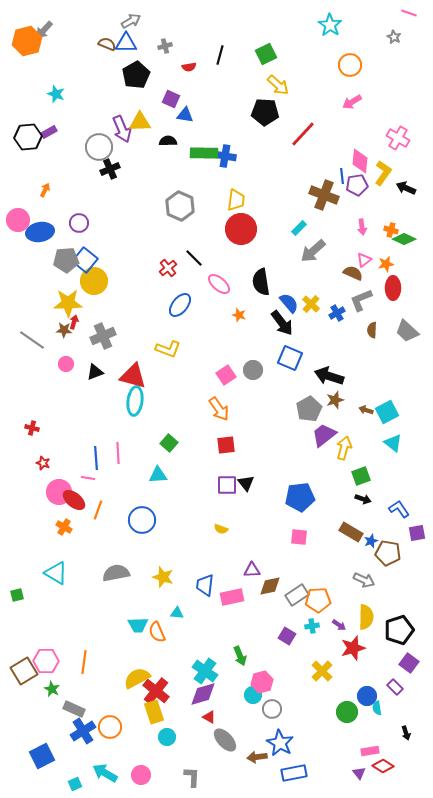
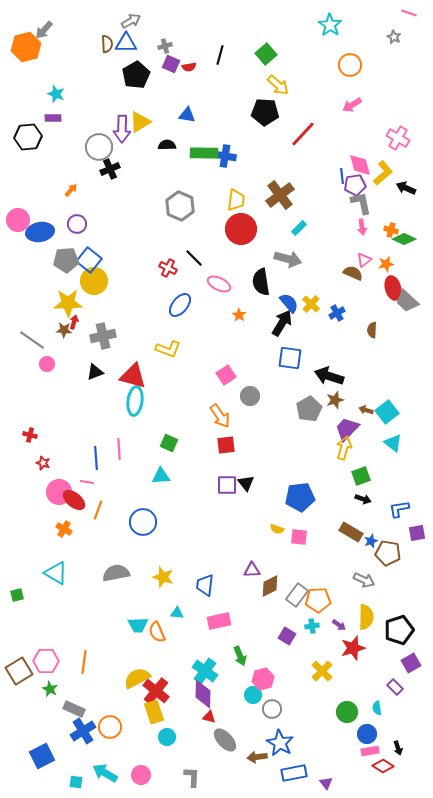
orange hexagon at (27, 41): moved 1 px left, 6 px down
brown semicircle at (107, 44): rotated 66 degrees clockwise
green square at (266, 54): rotated 15 degrees counterclockwise
purple square at (171, 99): moved 35 px up
pink arrow at (352, 102): moved 3 px down
blue triangle at (185, 115): moved 2 px right
yellow triangle at (140, 122): rotated 30 degrees counterclockwise
purple arrow at (122, 129): rotated 24 degrees clockwise
purple rectangle at (49, 132): moved 4 px right, 14 px up; rotated 28 degrees clockwise
black semicircle at (168, 141): moved 1 px left, 4 px down
pink diamond at (360, 161): moved 4 px down; rotated 20 degrees counterclockwise
yellow L-shape at (383, 173): rotated 15 degrees clockwise
purple pentagon at (357, 185): moved 2 px left
orange arrow at (45, 190): moved 26 px right; rotated 16 degrees clockwise
brown cross at (324, 195): moved 44 px left; rotated 32 degrees clockwise
purple circle at (79, 223): moved 2 px left, 1 px down
gray arrow at (313, 251): moved 25 px left, 8 px down; rotated 124 degrees counterclockwise
blue square at (85, 260): moved 4 px right
red cross at (168, 268): rotated 24 degrees counterclockwise
pink ellipse at (219, 284): rotated 15 degrees counterclockwise
red ellipse at (393, 288): rotated 15 degrees counterclockwise
gray L-shape at (361, 300): moved 97 px up; rotated 100 degrees clockwise
orange star at (239, 315): rotated 16 degrees clockwise
black arrow at (282, 323): rotated 112 degrees counterclockwise
gray trapezoid at (407, 331): moved 30 px up
gray cross at (103, 336): rotated 10 degrees clockwise
blue square at (290, 358): rotated 15 degrees counterclockwise
pink circle at (66, 364): moved 19 px left
gray circle at (253, 370): moved 3 px left, 26 px down
orange arrow at (219, 409): moved 1 px right, 7 px down
cyan square at (387, 412): rotated 10 degrees counterclockwise
red cross at (32, 428): moved 2 px left, 7 px down
purple trapezoid at (324, 435): moved 23 px right, 6 px up; rotated 8 degrees counterclockwise
green square at (169, 443): rotated 18 degrees counterclockwise
pink line at (118, 453): moved 1 px right, 4 px up
cyan triangle at (158, 475): moved 3 px right, 1 px down
pink line at (88, 478): moved 1 px left, 4 px down
blue L-shape at (399, 509): rotated 65 degrees counterclockwise
blue circle at (142, 520): moved 1 px right, 2 px down
orange cross at (64, 527): moved 2 px down
yellow semicircle at (221, 529): moved 56 px right
brown diamond at (270, 586): rotated 15 degrees counterclockwise
gray rectangle at (297, 595): rotated 20 degrees counterclockwise
pink rectangle at (232, 597): moved 13 px left, 24 px down
purple square at (409, 663): moved 2 px right; rotated 24 degrees clockwise
brown square at (24, 671): moved 5 px left
pink hexagon at (262, 682): moved 1 px right, 3 px up
green star at (52, 689): moved 2 px left
purple diamond at (203, 694): rotated 72 degrees counterclockwise
blue circle at (367, 696): moved 38 px down
red triangle at (209, 717): rotated 16 degrees counterclockwise
black arrow at (406, 733): moved 8 px left, 15 px down
purple triangle at (359, 773): moved 33 px left, 10 px down
cyan square at (75, 784): moved 1 px right, 2 px up; rotated 32 degrees clockwise
